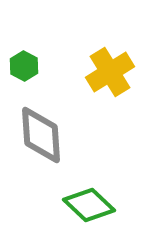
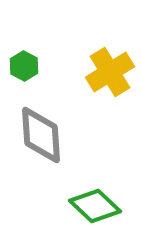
green diamond: moved 6 px right, 1 px down
